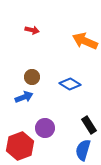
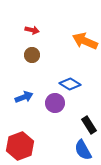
brown circle: moved 22 px up
purple circle: moved 10 px right, 25 px up
blue semicircle: rotated 45 degrees counterclockwise
